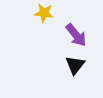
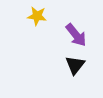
yellow star: moved 7 px left, 3 px down
